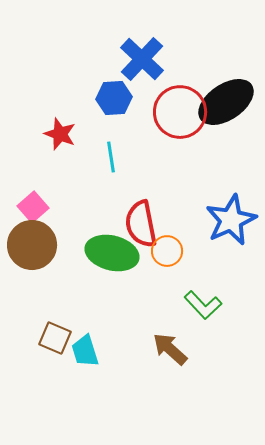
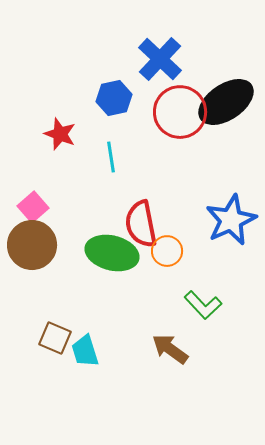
blue cross: moved 18 px right
blue hexagon: rotated 8 degrees counterclockwise
brown arrow: rotated 6 degrees counterclockwise
